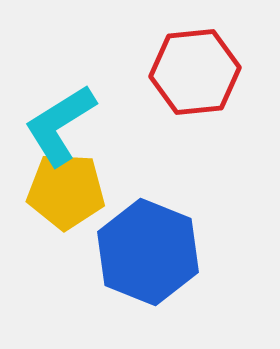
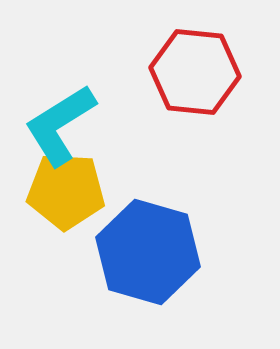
red hexagon: rotated 12 degrees clockwise
blue hexagon: rotated 6 degrees counterclockwise
